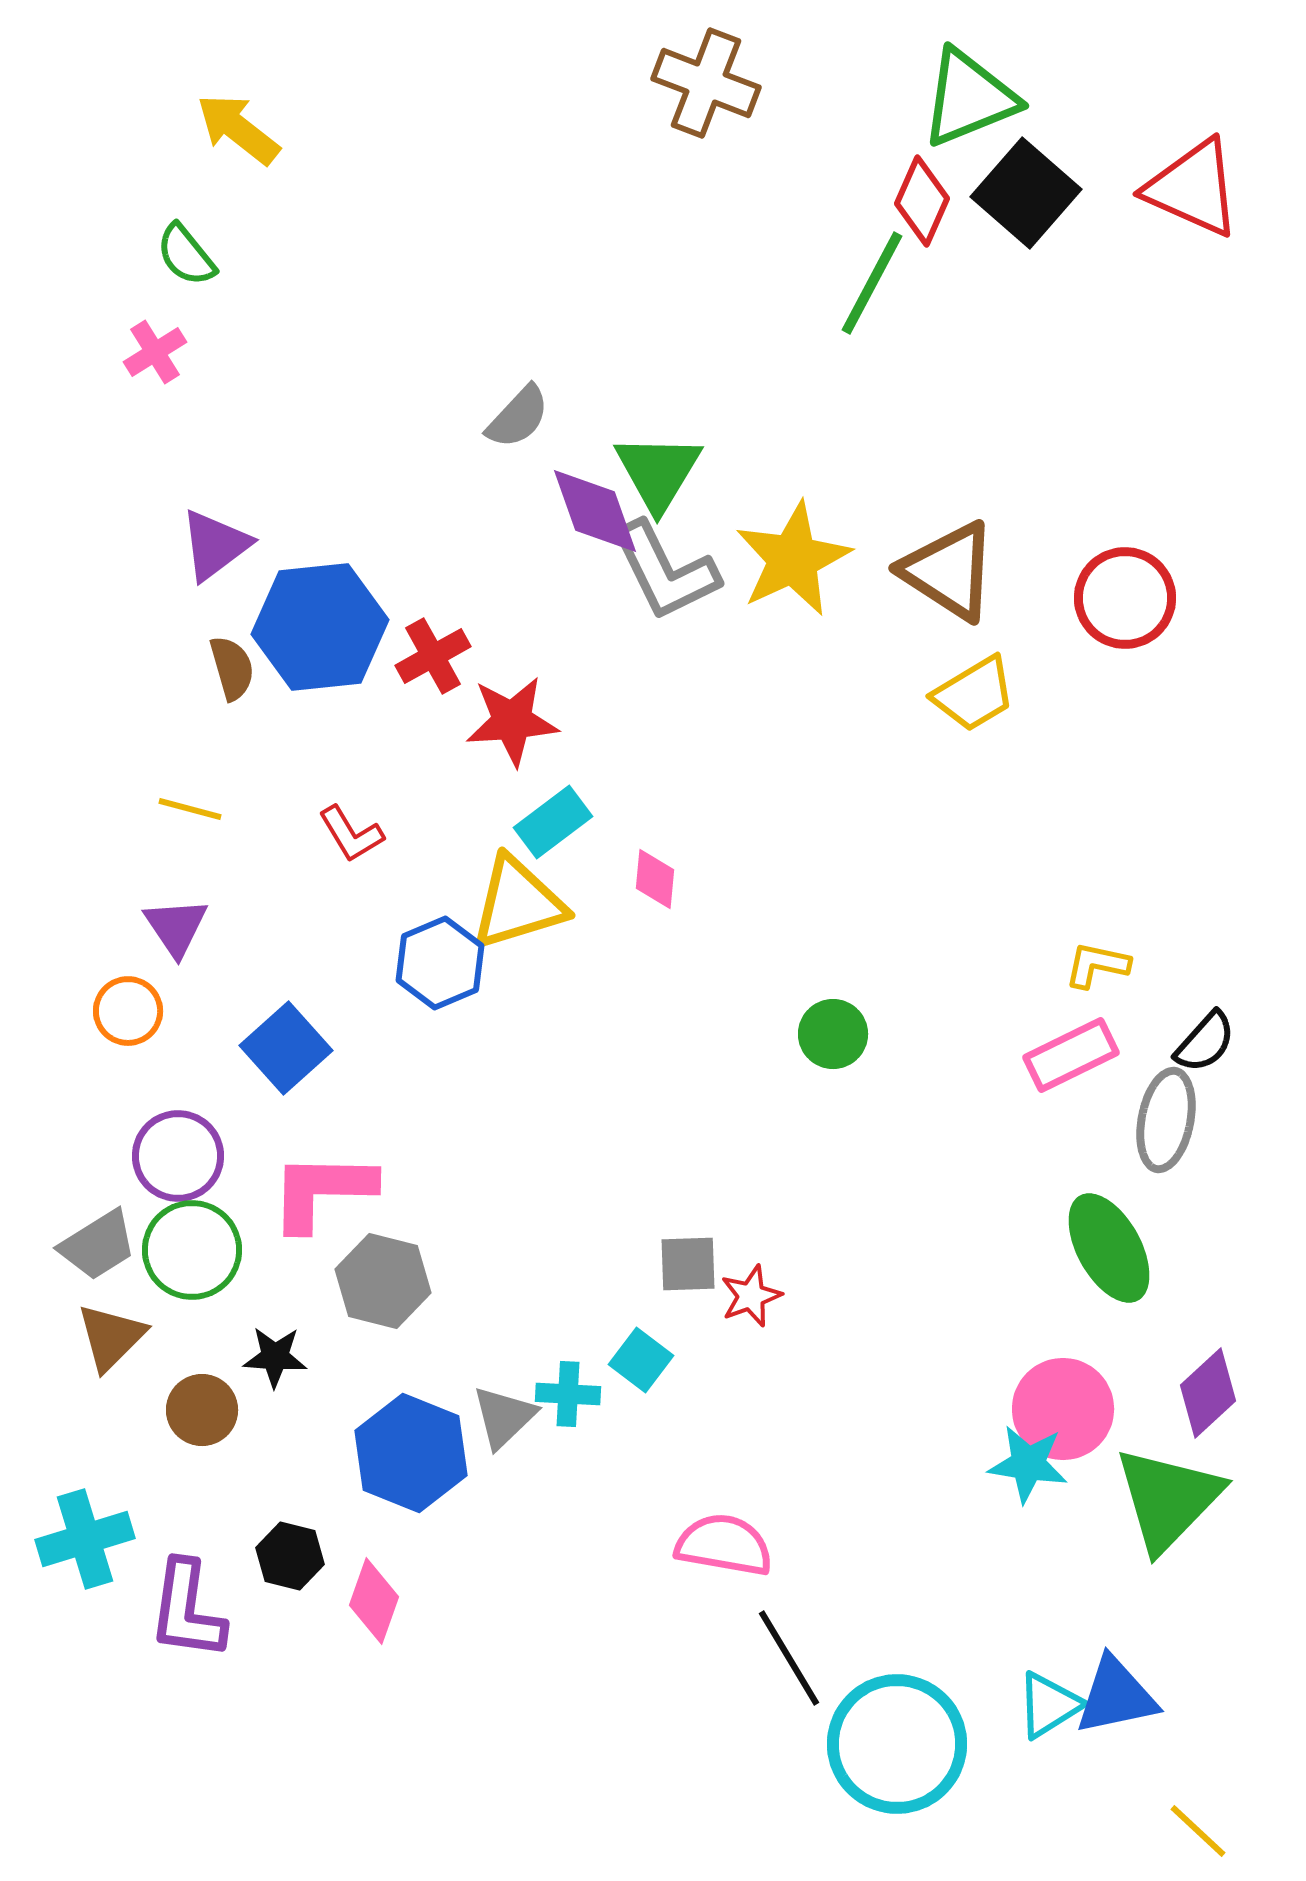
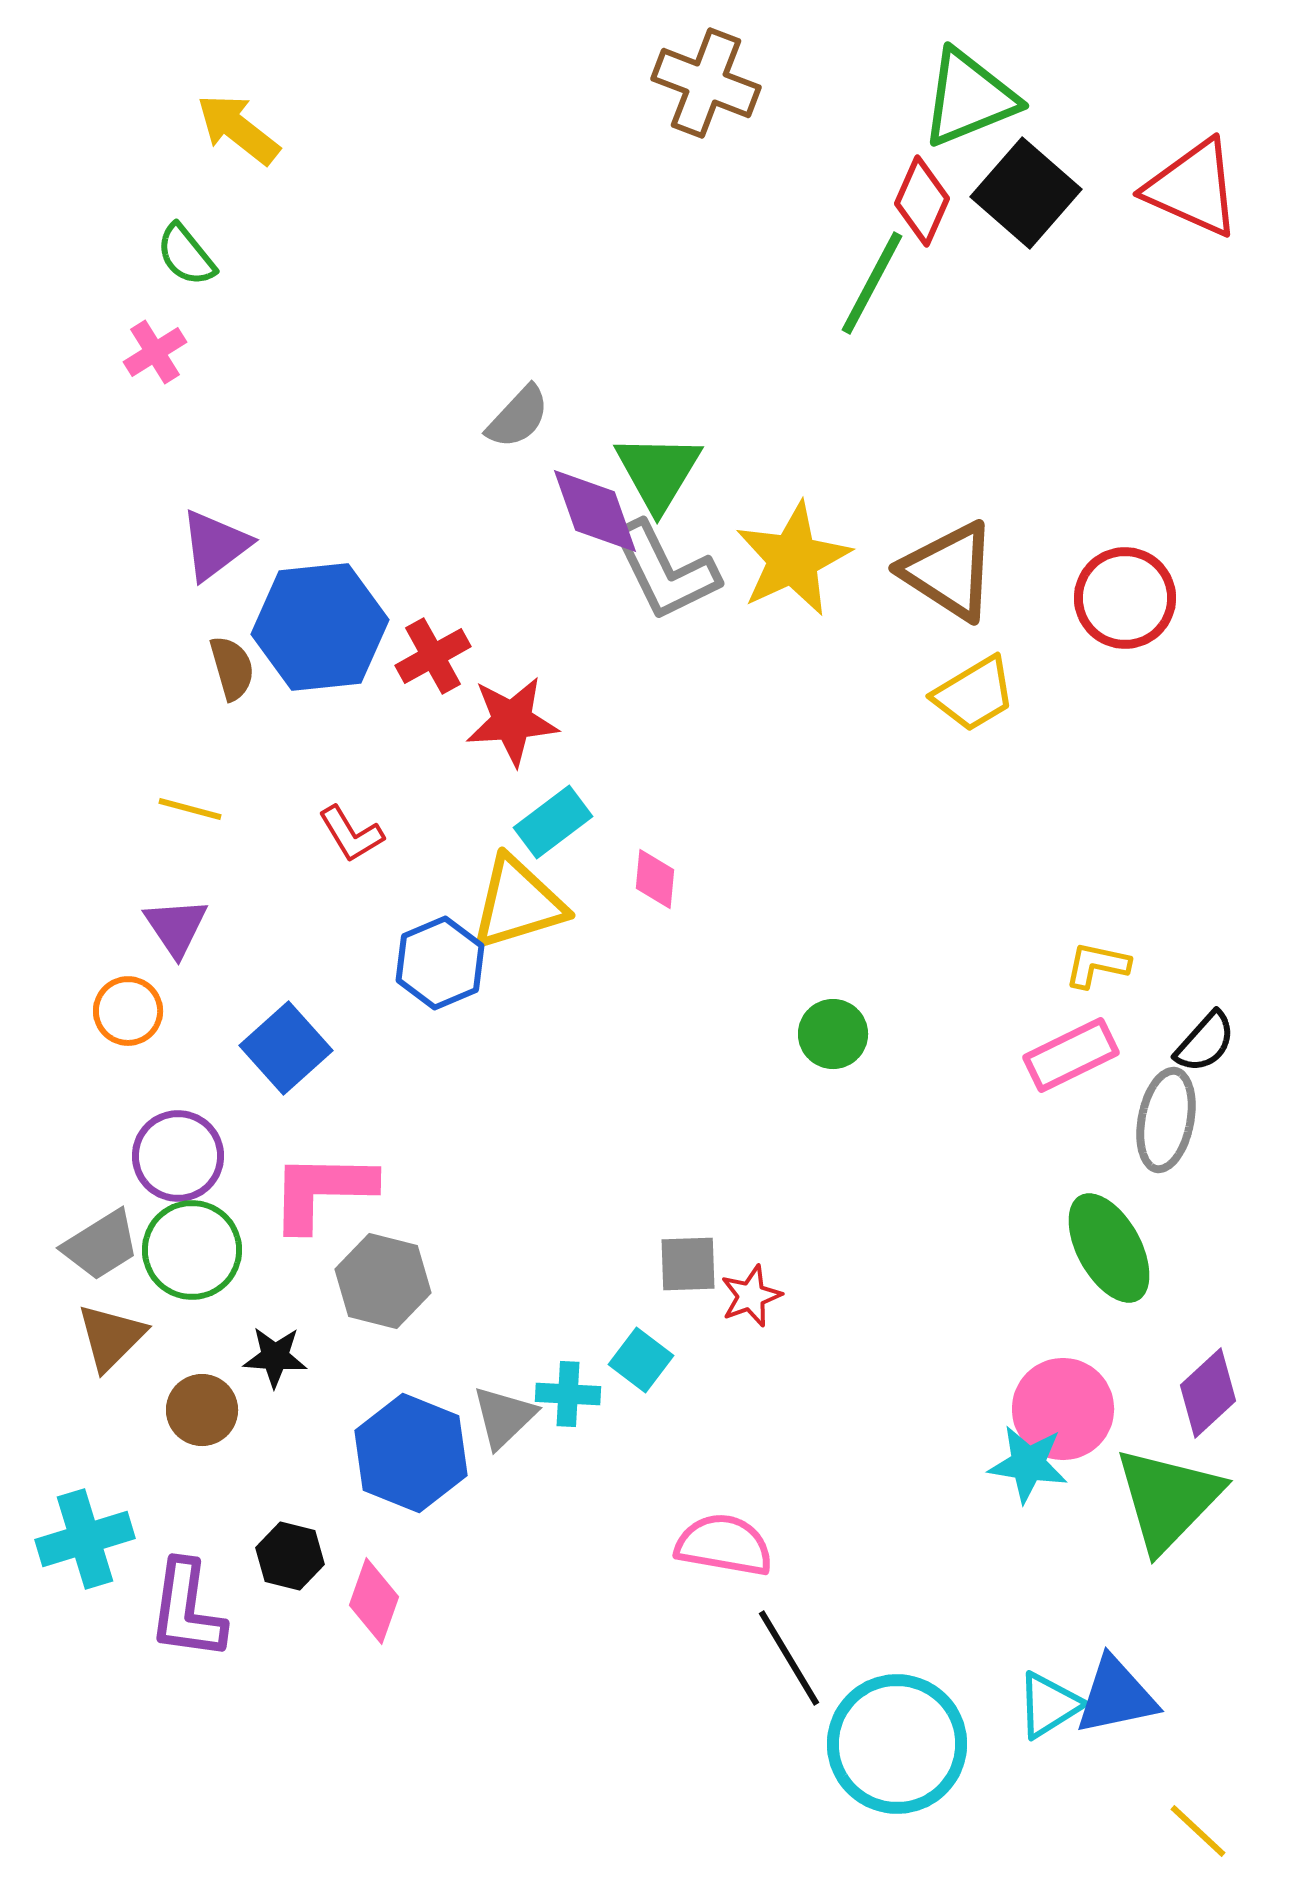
gray trapezoid at (98, 1245): moved 3 px right
